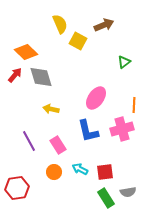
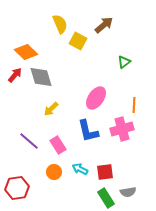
brown arrow: rotated 18 degrees counterclockwise
yellow arrow: rotated 56 degrees counterclockwise
purple line: rotated 20 degrees counterclockwise
